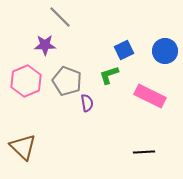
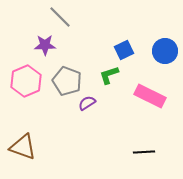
purple semicircle: rotated 114 degrees counterclockwise
brown triangle: rotated 24 degrees counterclockwise
